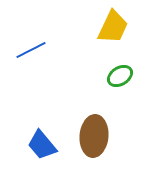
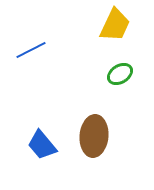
yellow trapezoid: moved 2 px right, 2 px up
green ellipse: moved 2 px up
